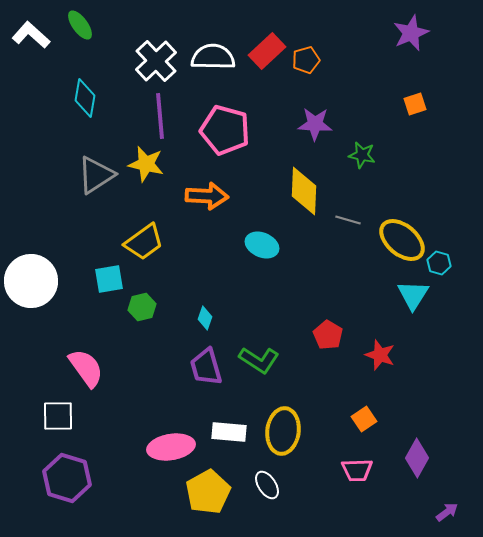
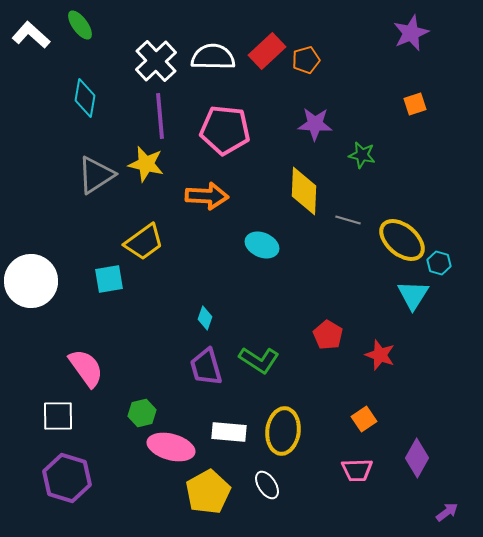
pink pentagon at (225, 130): rotated 9 degrees counterclockwise
green hexagon at (142, 307): moved 106 px down
pink ellipse at (171, 447): rotated 24 degrees clockwise
